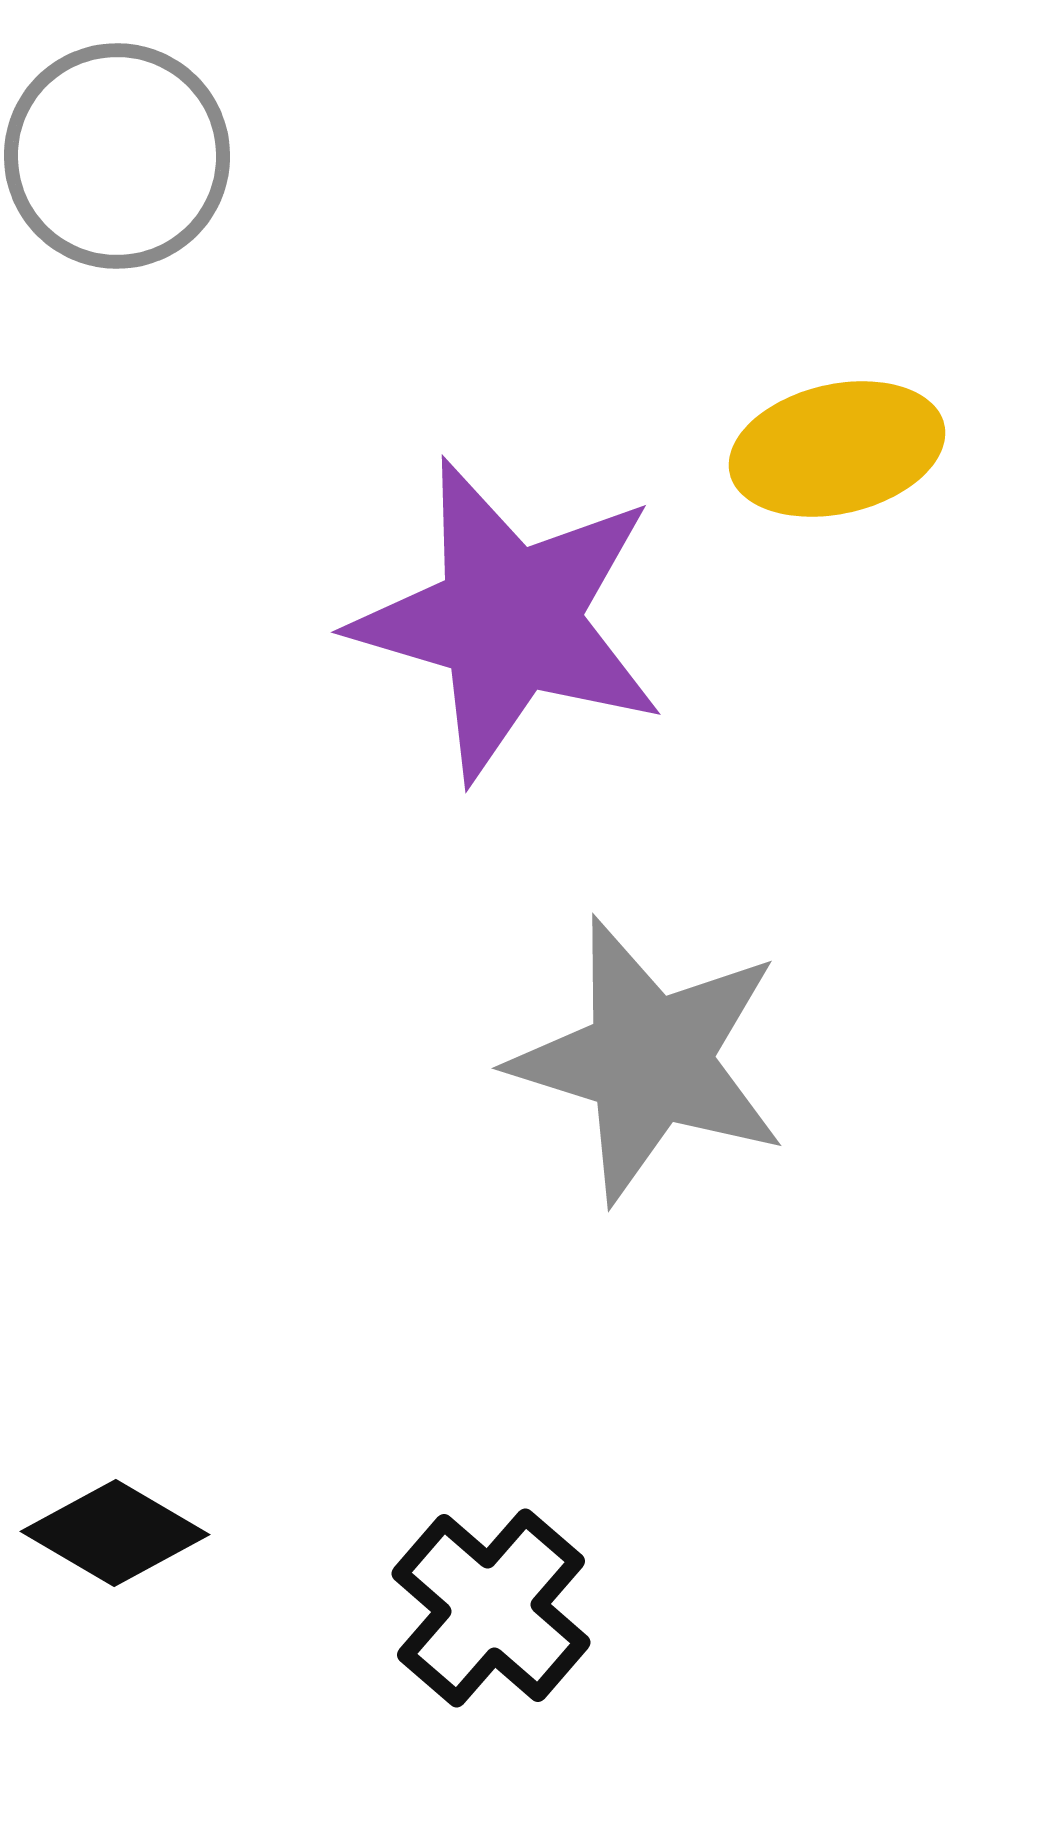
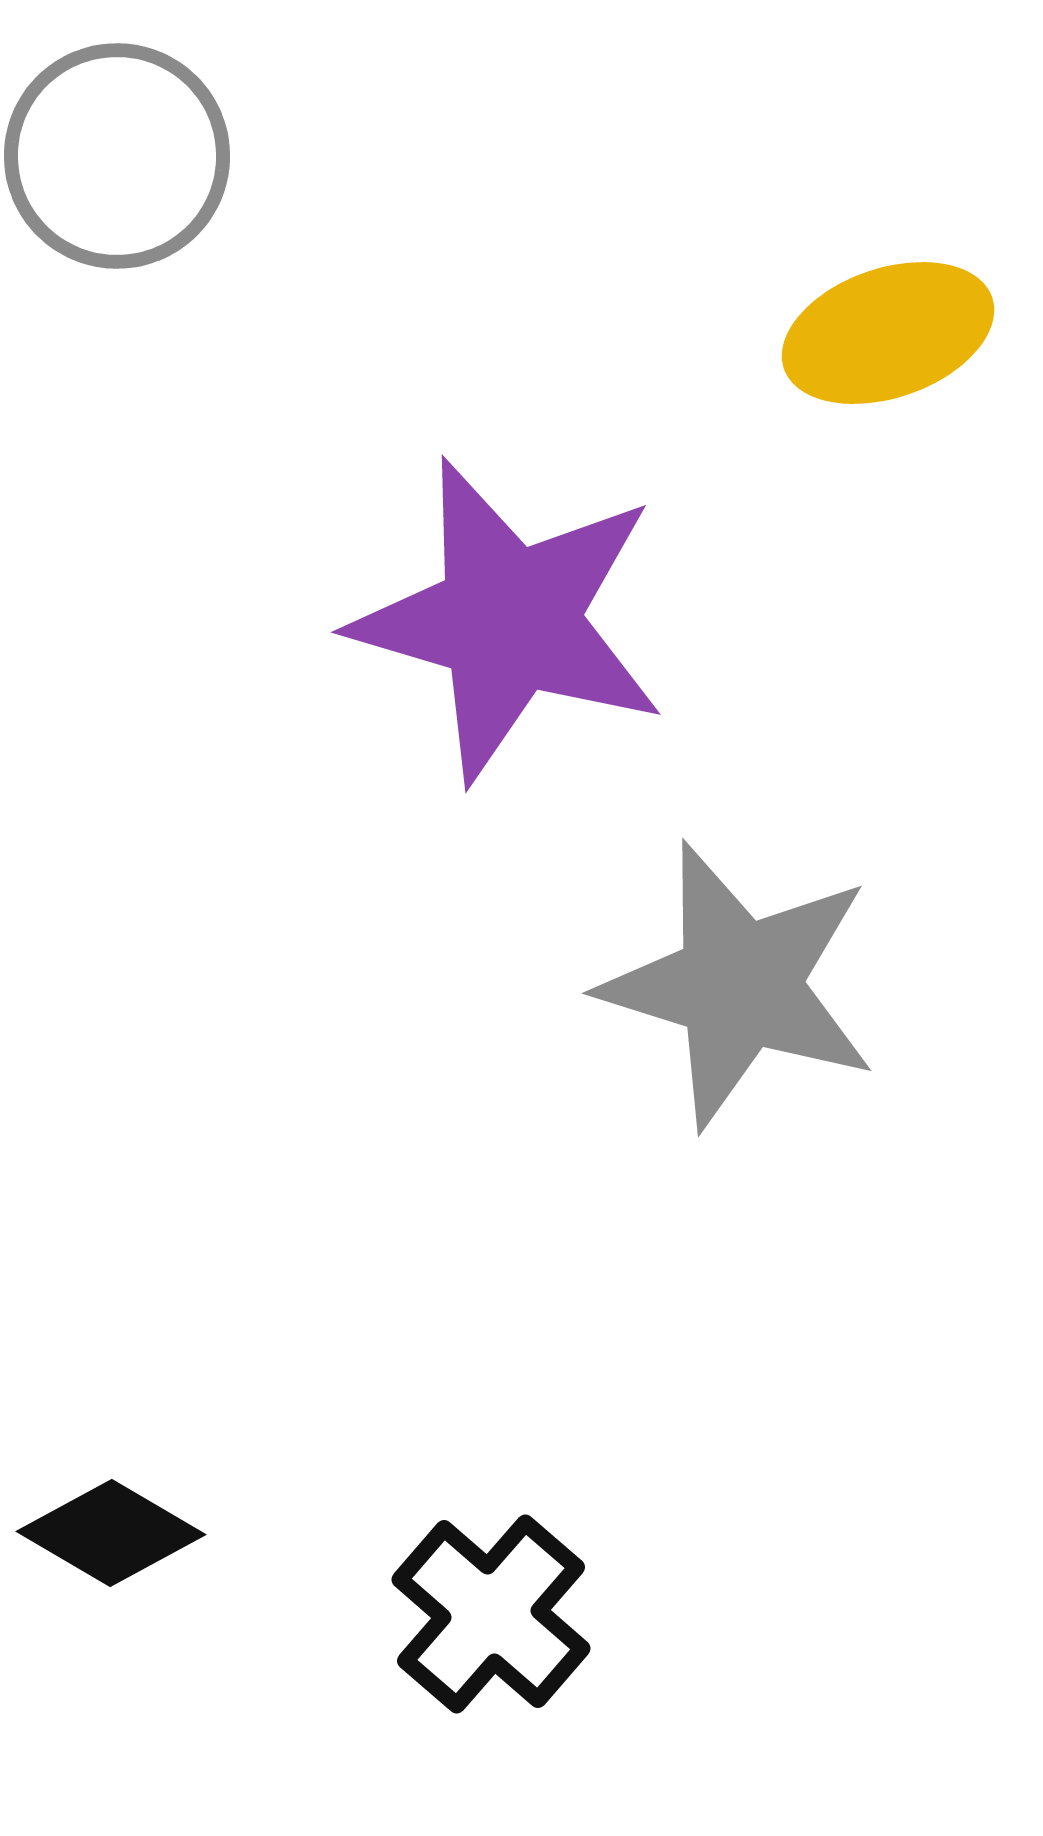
yellow ellipse: moved 51 px right, 116 px up; rotated 6 degrees counterclockwise
gray star: moved 90 px right, 75 px up
black diamond: moved 4 px left
black cross: moved 6 px down
